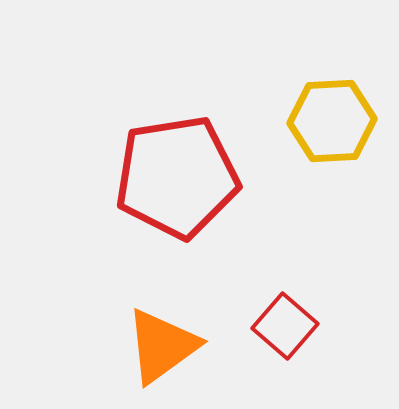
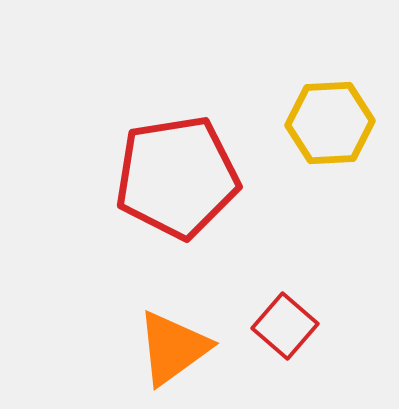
yellow hexagon: moved 2 px left, 2 px down
orange triangle: moved 11 px right, 2 px down
